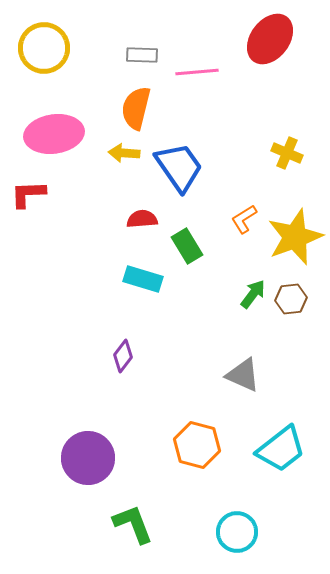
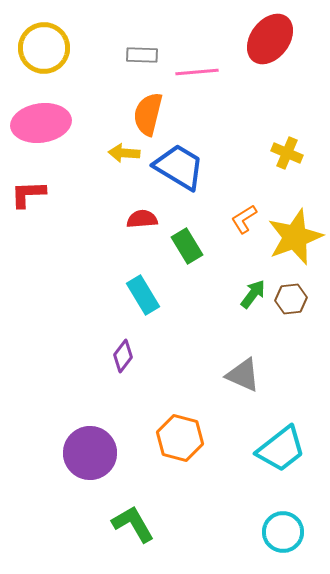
orange semicircle: moved 12 px right, 6 px down
pink ellipse: moved 13 px left, 11 px up
blue trapezoid: rotated 24 degrees counterclockwise
cyan rectangle: moved 16 px down; rotated 42 degrees clockwise
orange hexagon: moved 17 px left, 7 px up
purple circle: moved 2 px right, 5 px up
green L-shape: rotated 9 degrees counterclockwise
cyan circle: moved 46 px right
